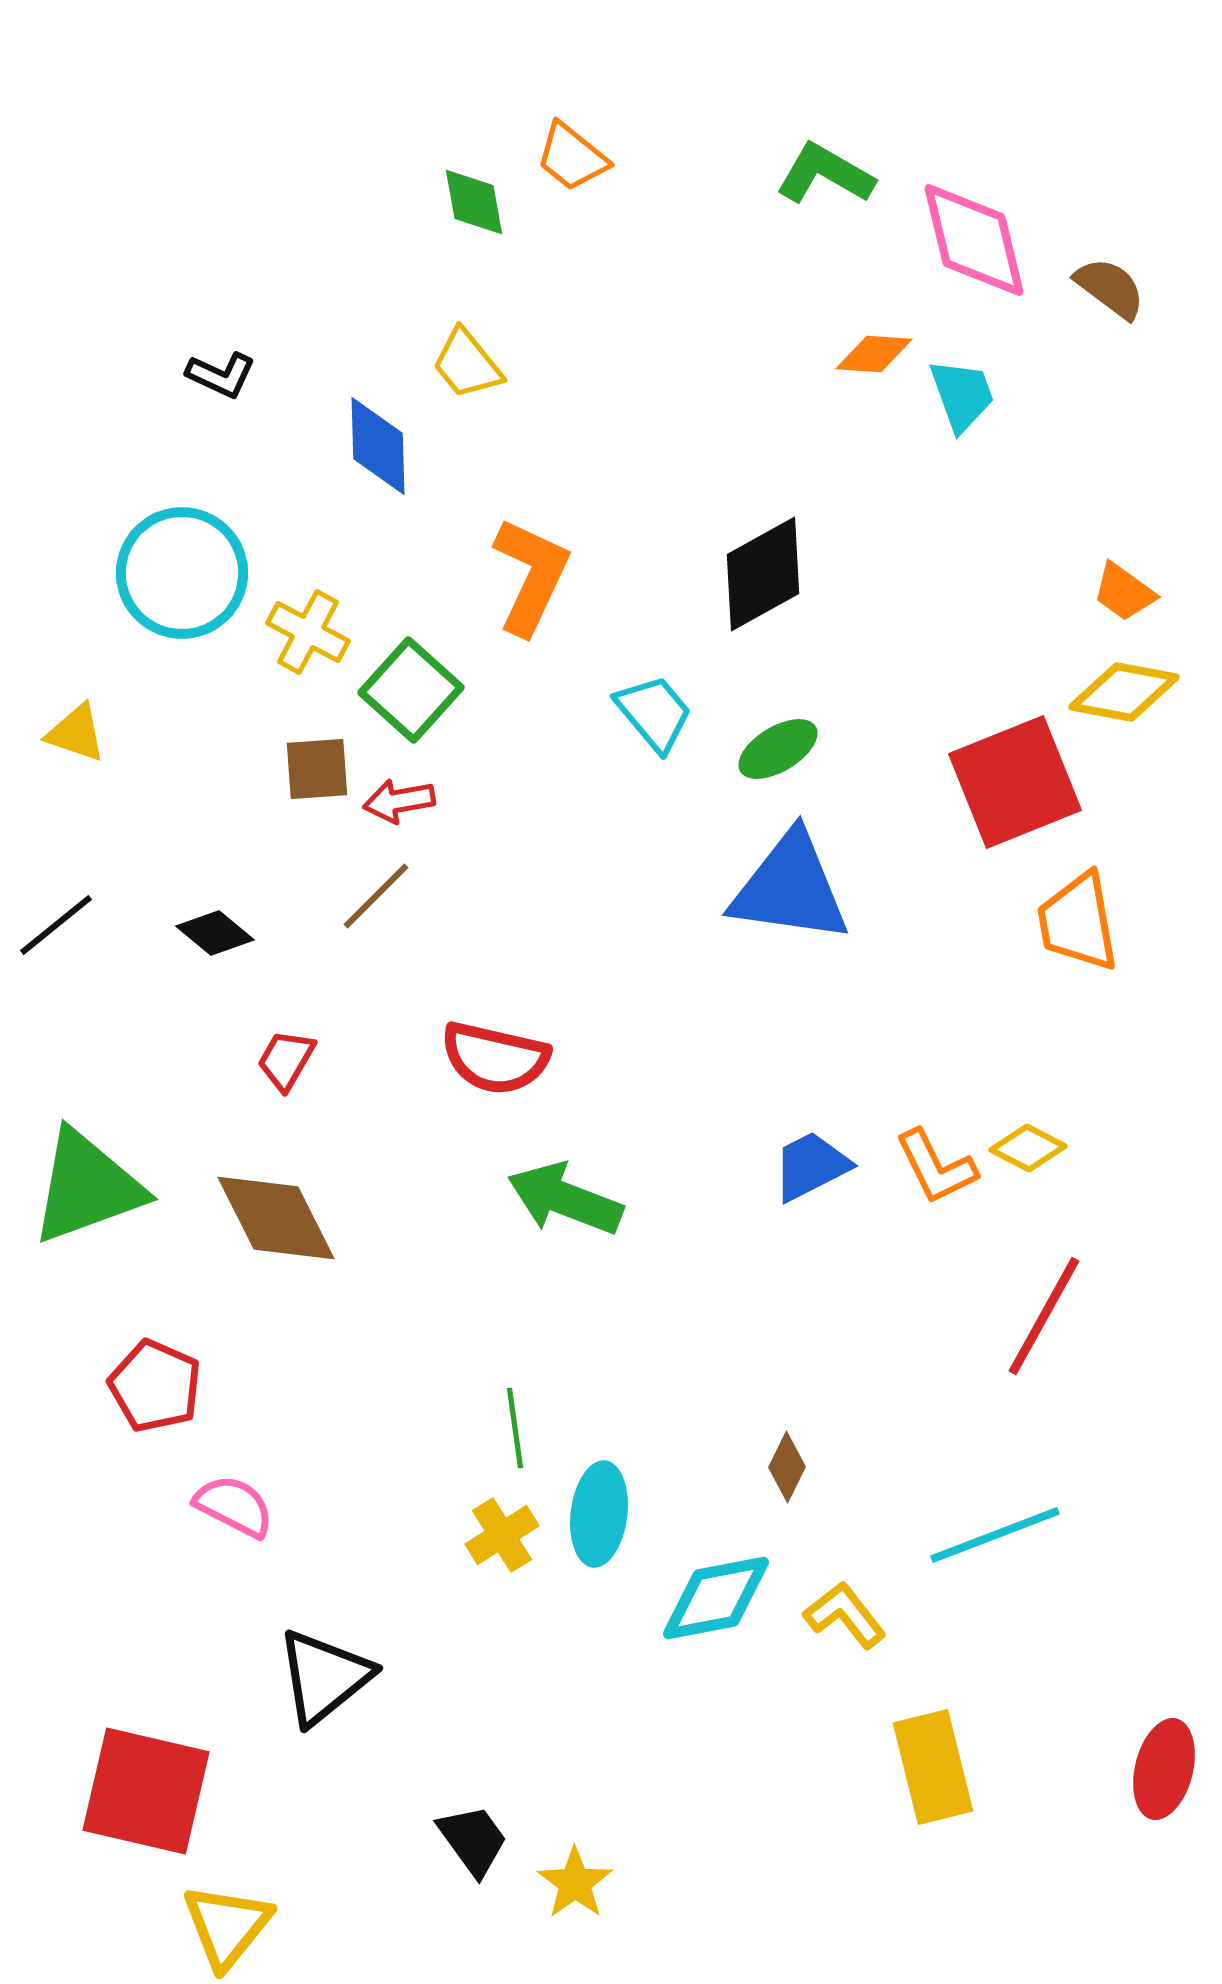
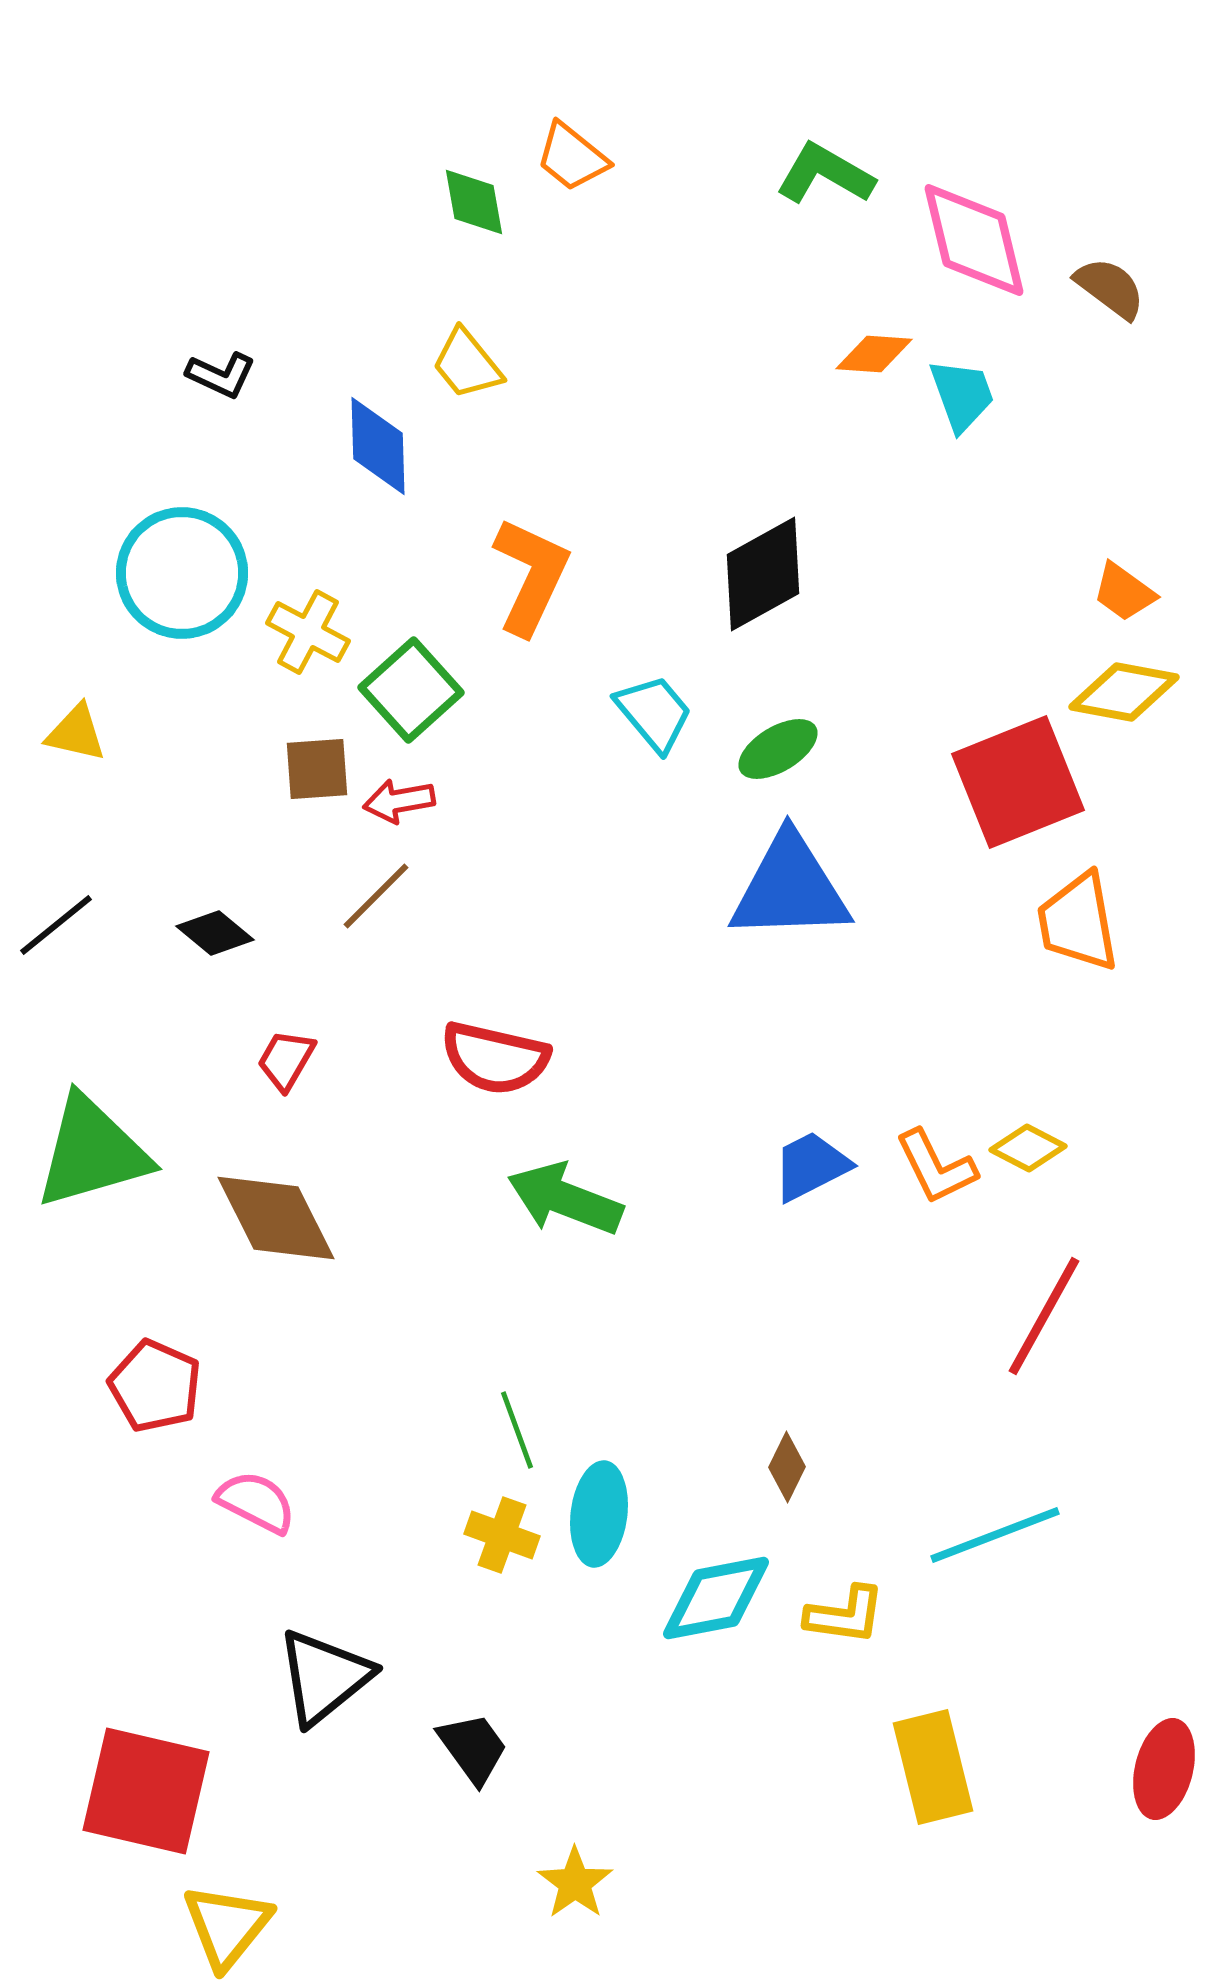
green square at (411, 690): rotated 6 degrees clockwise
yellow triangle at (76, 733): rotated 6 degrees counterclockwise
red square at (1015, 782): moved 3 px right
blue triangle at (790, 888): rotated 10 degrees counterclockwise
green triangle at (87, 1187): moved 5 px right, 35 px up; rotated 4 degrees clockwise
green line at (515, 1428): moved 2 px right, 2 px down; rotated 12 degrees counterclockwise
pink semicircle at (234, 1506): moved 22 px right, 4 px up
yellow cross at (502, 1535): rotated 38 degrees counterclockwise
yellow L-shape at (845, 1615): rotated 136 degrees clockwise
black trapezoid at (473, 1840): moved 92 px up
